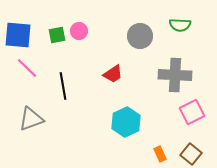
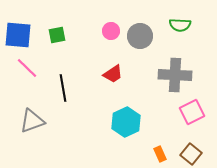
pink circle: moved 32 px right
black line: moved 2 px down
gray triangle: moved 1 px right, 2 px down
